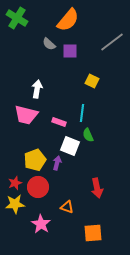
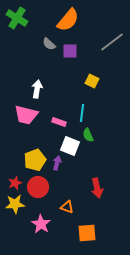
orange square: moved 6 px left
